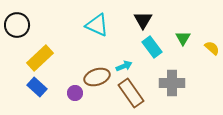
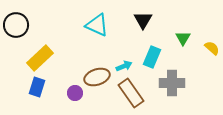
black circle: moved 1 px left
cyan rectangle: moved 10 px down; rotated 60 degrees clockwise
blue rectangle: rotated 66 degrees clockwise
